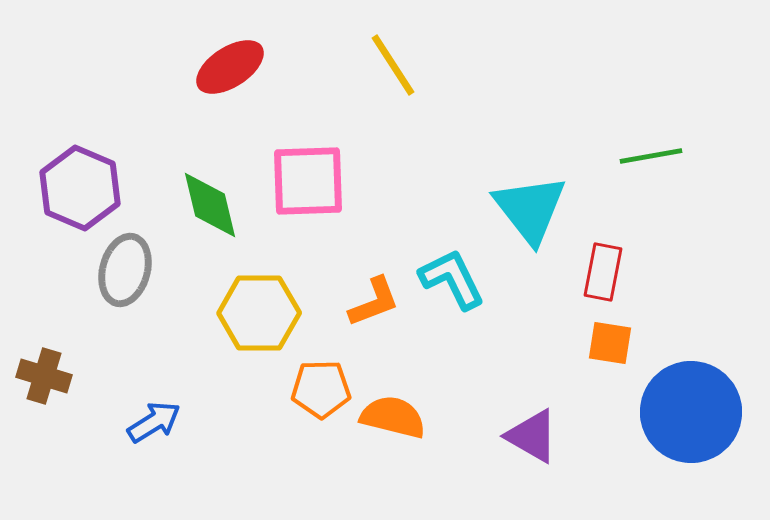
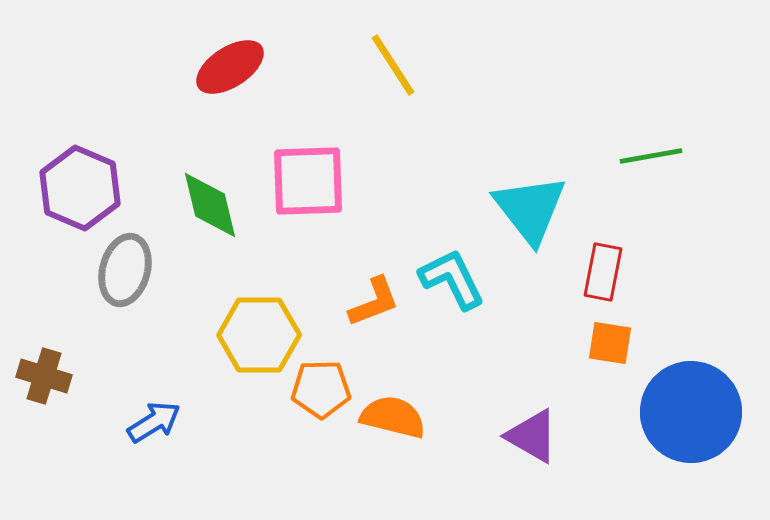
yellow hexagon: moved 22 px down
